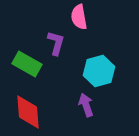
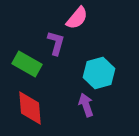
pink semicircle: moved 2 px left, 1 px down; rotated 130 degrees counterclockwise
cyan hexagon: moved 2 px down
red diamond: moved 2 px right, 4 px up
